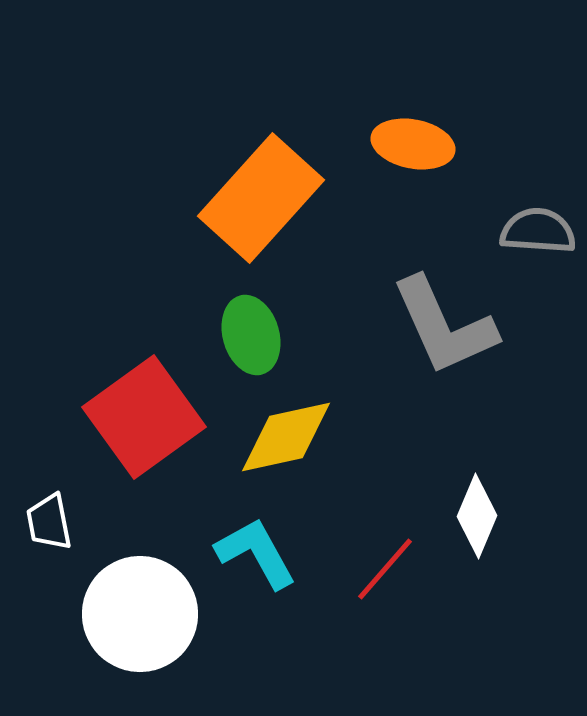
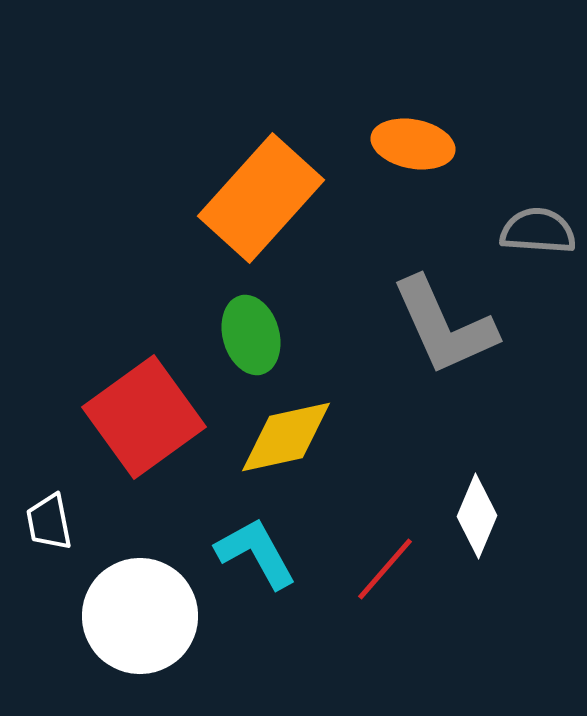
white circle: moved 2 px down
